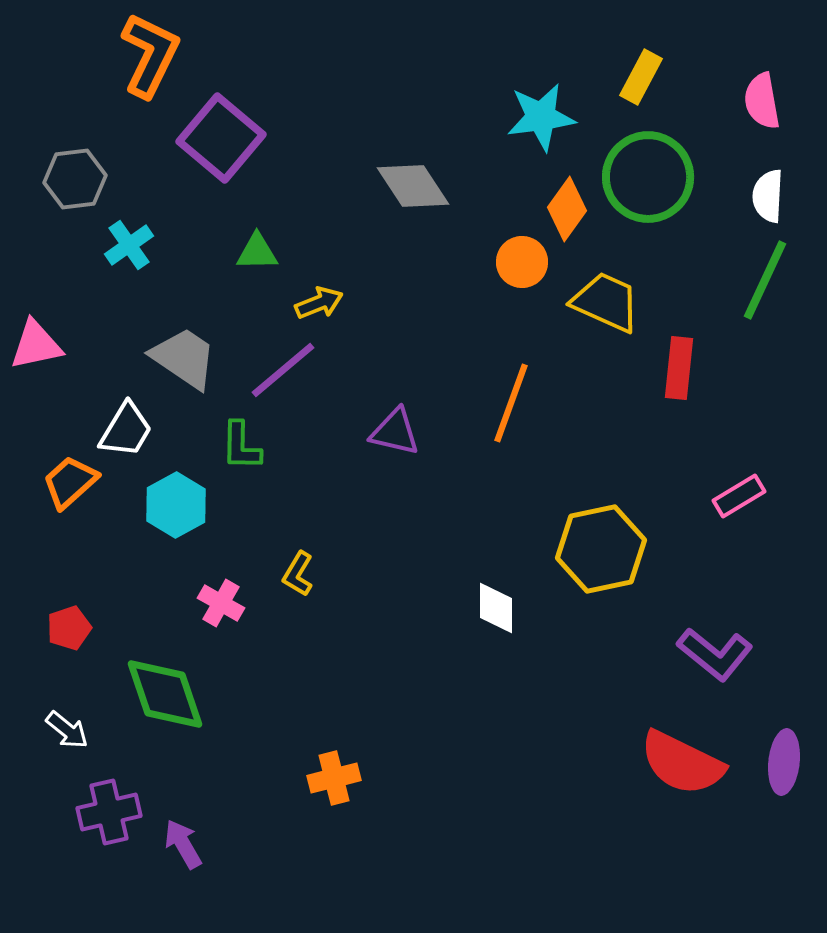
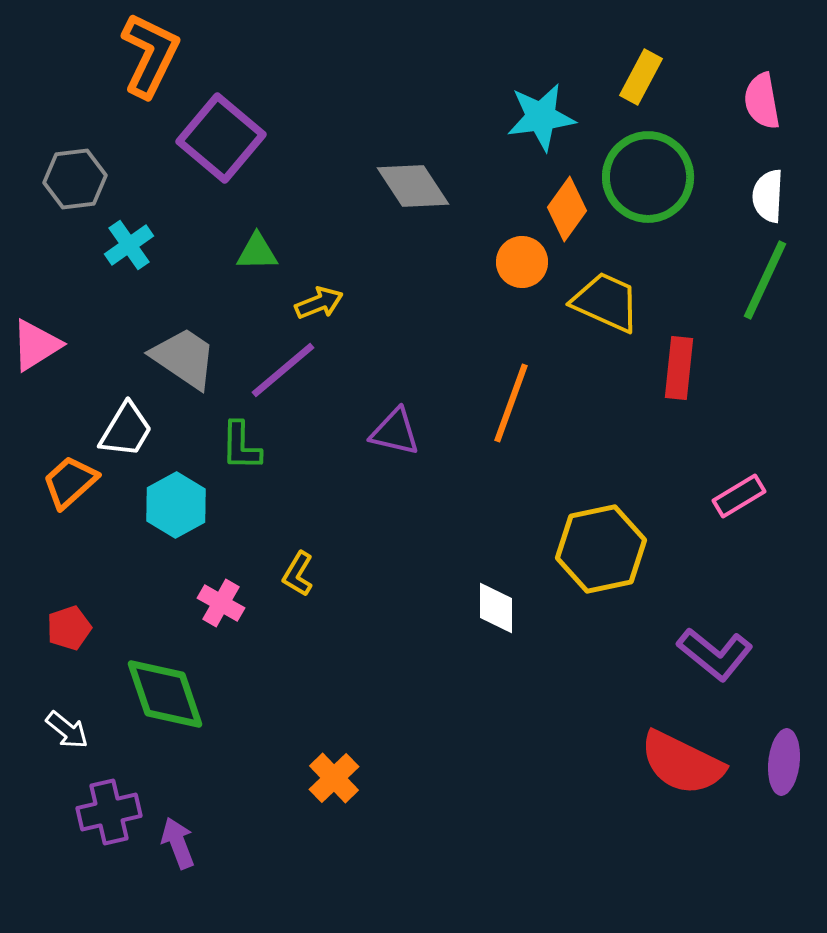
pink triangle: rotated 20 degrees counterclockwise
orange cross: rotated 30 degrees counterclockwise
purple arrow: moved 5 px left, 1 px up; rotated 9 degrees clockwise
